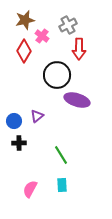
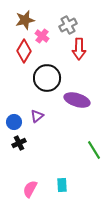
black circle: moved 10 px left, 3 px down
blue circle: moved 1 px down
black cross: rotated 24 degrees counterclockwise
green line: moved 33 px right, 5 px up
